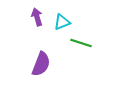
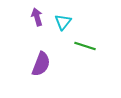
cyan triangle: moved 1 px right; rotated 30 degrees counterclockwise
green line: moved 4 px right, 3 px down
